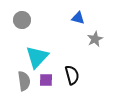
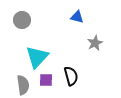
blue triangle: moved 1 px left, 1 px up
gray star: moved 4 px down
black semicircle: moved 1 px left, 1 px down
gray semicircle: moved 1 px left, 4 px down
